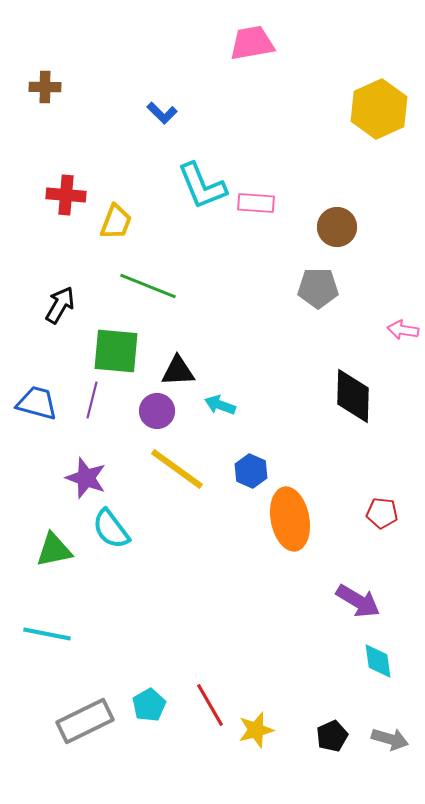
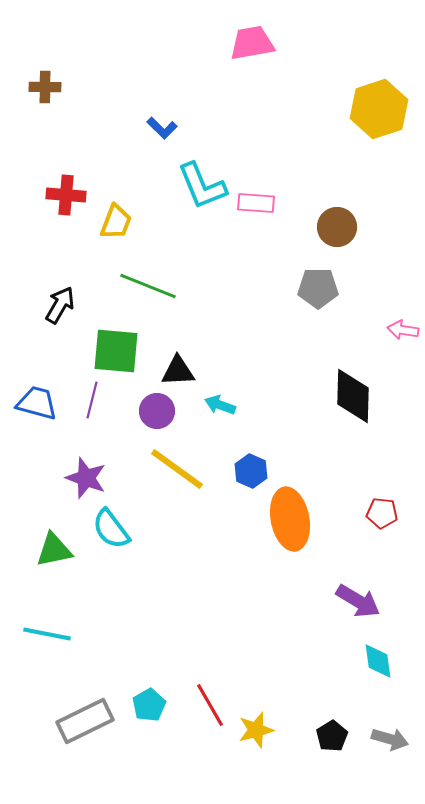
yellow hexagon: rotated 6 degrees clockwise
blue L-shape: moved 15 px down
black pentagon: rotated 8 degrees counterclockwise
